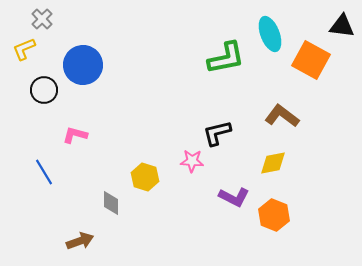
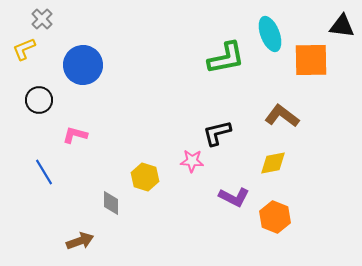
orange square: rotated 30 degrees counterclockwise
black circle: moved 5 px left, 10 px down
orange hexagon: moved 1 px right, 2 px down
